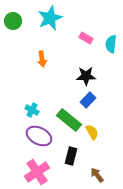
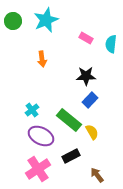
cyan star: moved 4 px left, 2 px down
blue rectangle: moved 2 px right
cyan cross: rotated 24 degrees clockwise
purple ellipse: moved 2 px right
black rectangle: rotated 48 degrees clockwise
pink cross: moved 1 px right, 3 px up
